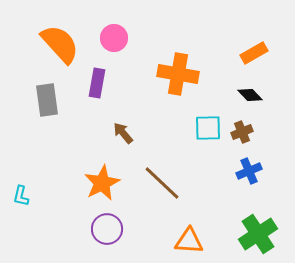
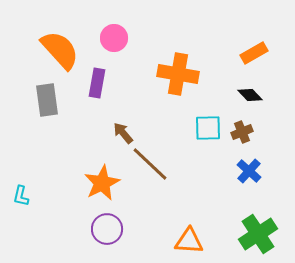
orange semicircle: moved 6 px down
blue cross: rotated 25 degrees counterclockwise
brown line: moved 12 px left, 19 px up
